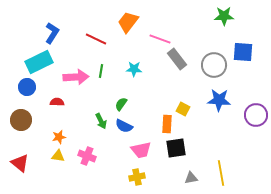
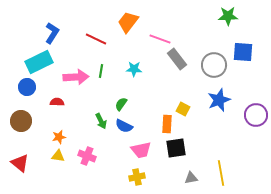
green star: moved 4 px right
blue star: rotated 25 degrees counterclockwise
brown circle: moved 1 px down
